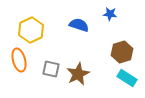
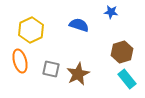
blue star: moved 1 px right, 2 px up
orange ellipse: moved 1 px right, 1 px down
cyan rectangle: moved 1 px down; rotated 18 degrees clockwise
